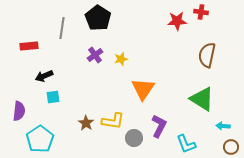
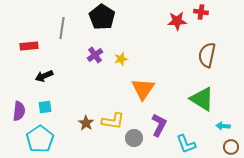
black pentagon: moved 4 px right, 1 px up
cyan square: moved 8 px left, 10 px down
purple L-shape: moved 1 px up
